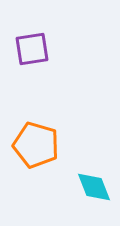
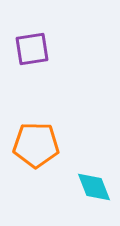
orange pentagon: rotated 15 degrees counterclockwise
